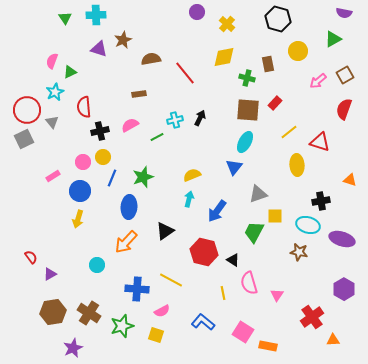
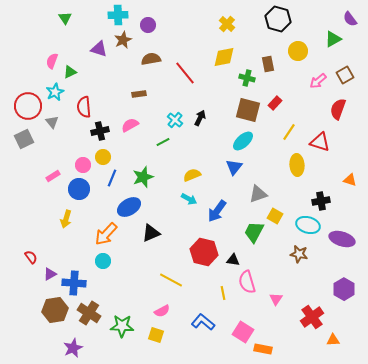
purple circle at (197, 12): moved 49 px left, 13 px down
purple semicircle at (344, 13): moved 6 px right, 6 px down; rotated 42 degrees clockwise
cyan cross at (96, 15): moved 22 px right
red semicircle at (344, 109): moved 6 px left
red circle at (27, 110): moved 1 px right, 4 px up
brown square at (248, 110): rotated 10 degrees clockwise
cyan cross at (175, 120): rotated 35 degrees counterclockwise
yellow line at (289, 132): rotated 18 degrees counterclockwise
green line at (157, 137): moved 6 px right, 5 px down
cyan ellipse at (245, 142): moved 2 px left, 1 px up; rotated 20 degrees clockwise
pink circle at (83, 162): moved 3 px down
blue circle at (80, 191): moved 1 px left, 2 px up
cyan arrow at (189, 199): rotated 105 degrees clockwise
blue ellipse at (129, 207): rotated 55 degrees clockwise
yellow square at (275, 216): rotated 28 degrees clockwise
yellow arrow at (78, 219): moved 12 px left
black triangle at (165, 231): moved 14 px left, 2 px down; rotated 12 degrees clockwise
orange arrow at (126, 242): moved 20 px left, 8 px up
brown star at (299, 252): moved 2 px down
black triangle at (233, 260): rotated 24 degrees counterclockwise
cyan circle at (97, 265): moved 6 px right, 4 px up
pink semicircle at (249, 283): moved 2 px left, 1 px up
blue cross at (137, 289): moved 63 px left, 6 px up
pink triangle at (277, 295): moved 1 px left, 4 px down
brown hexagon at (53, 312): moved 2 px right, 2 px up
green star at (122, 326): rotated 20 degrees clockwise
orange rectangle at (268, 346): moved 5 px left, 3 px down
